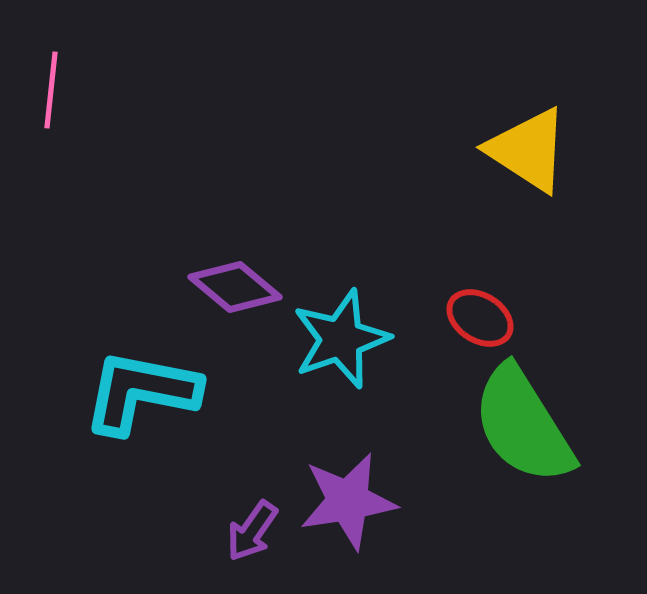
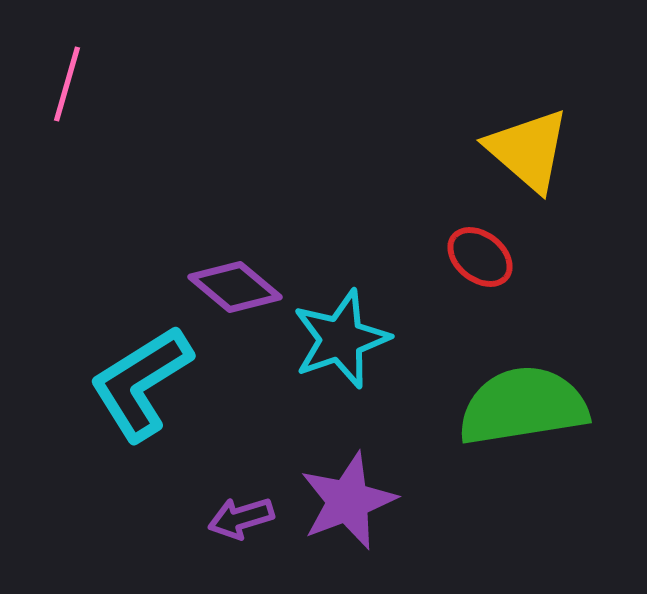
pink line: moved 16 px right, 6 px up; rotated 10 degrees clockwise
yellow triangle: rotated 8 degrees clockwise
red ellipse: moved 61 px up; rotated 6 degrees clockwise
cyan L-shape: moved 9 px up; rotated 43 degrees counterclockwise
green semicircle: moved 19 px up; rotated 113 degrees clockwise
purple star: rotated 12 degrees counterclockwise
purple arrow: moved 11 px left, 13 px up; rotated 38 degrees clockwise
